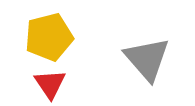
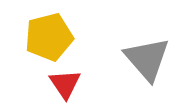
red triangle: moved 15 px right
